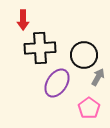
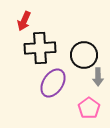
red arrow: moved 1 px right, 1 px down; rotated 24 degrees clockwise
gray arrow: rotated 150 degrees clockwise
purple ellipse: moved 4 px left
